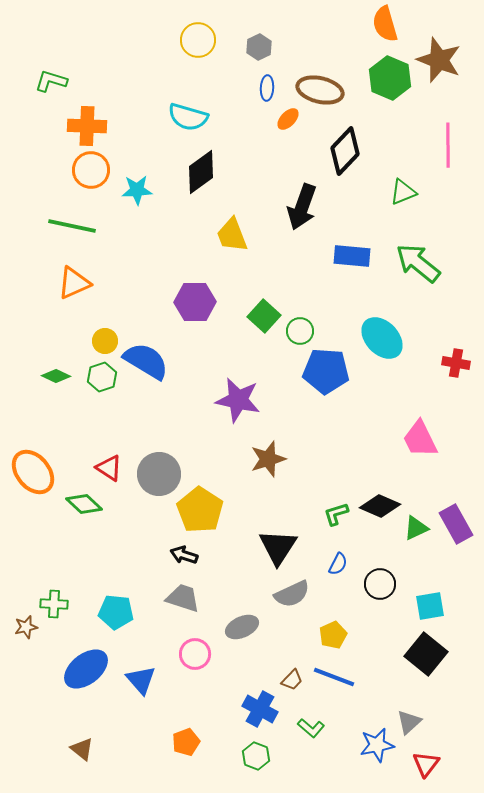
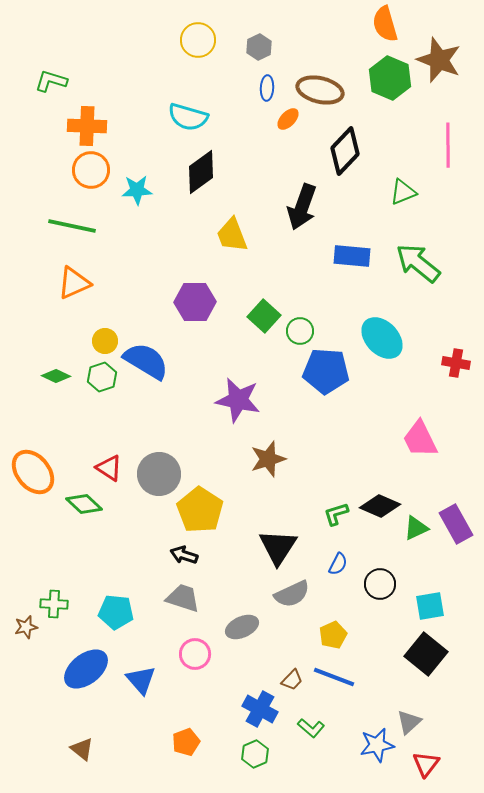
green hexagon at (256, 756): moved 1 px left, 2 px up; rotated 16 degrees clockwise
